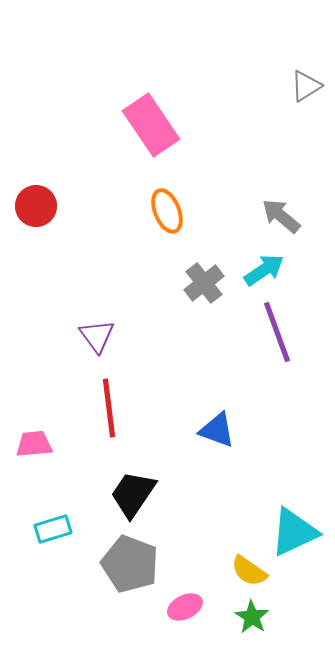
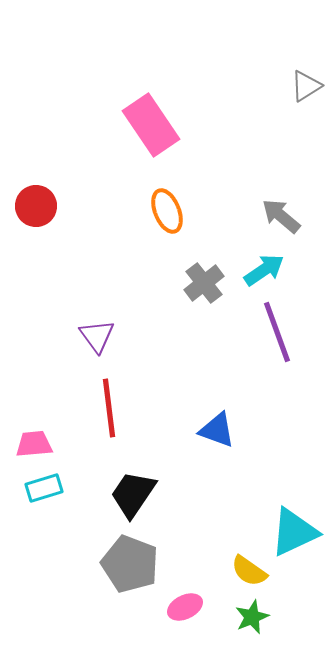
cyan rectangle: moved 9 px left, 41 px up
green star: rotated 16 degrees clockwise
